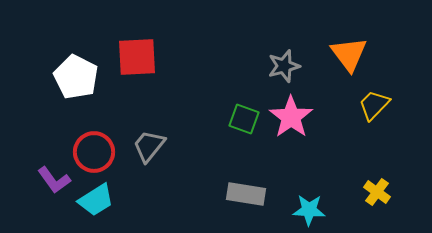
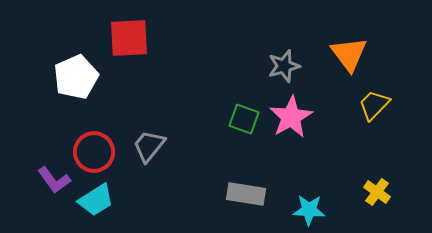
red square: moved 8 px left, 19 px up
white pentagon: rotated 21 degrees clockwise
pink star: rotated 6 degrees clockwise
